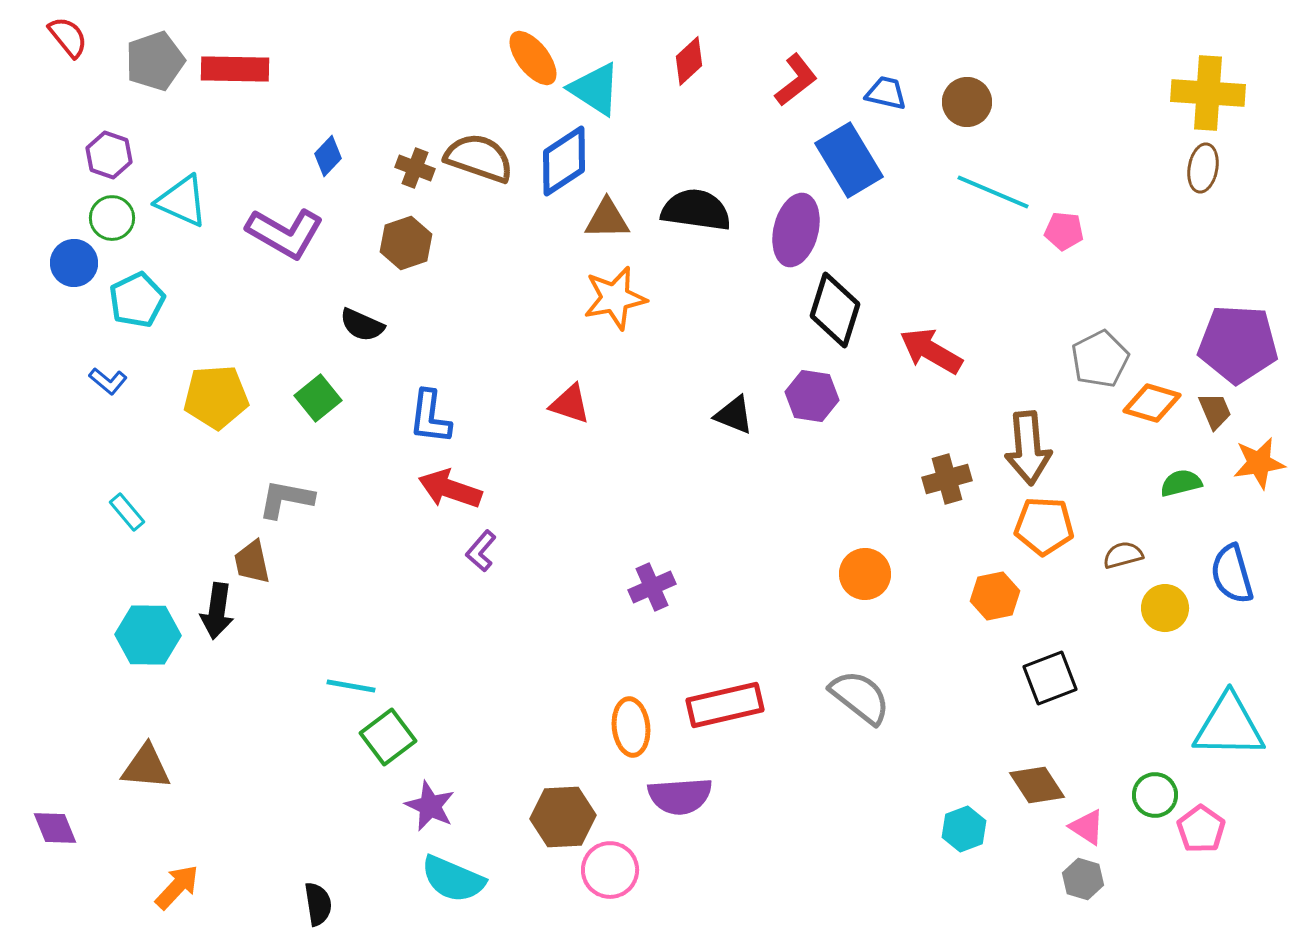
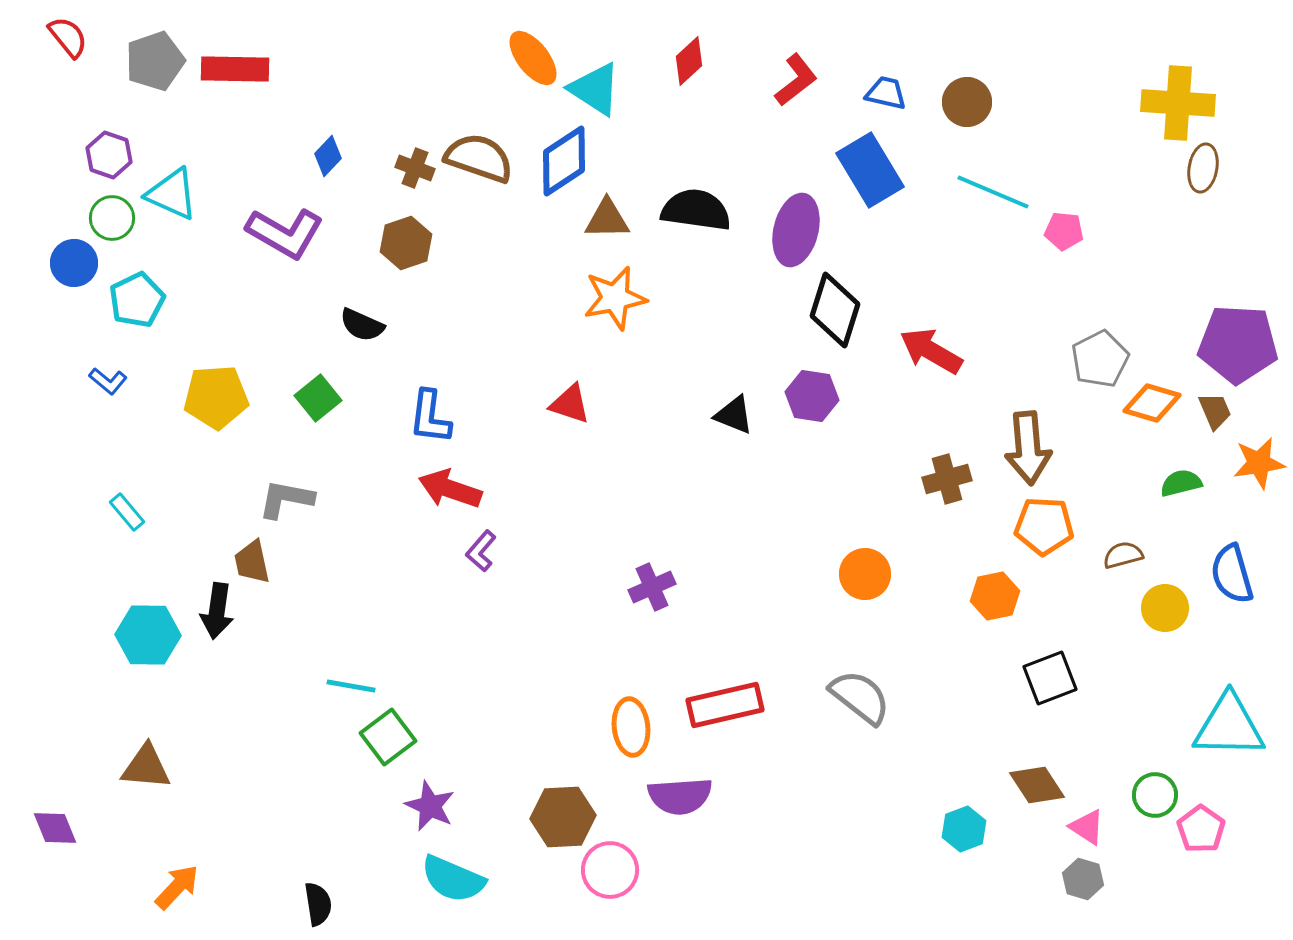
yellow cross at (1208, 93): moved 30 px left, 10 px down
blue rectangle at (849, 160): moved 21 px right, 10 px down
cyan triangle at (182, 201): moved 10 px left, 7 px up
